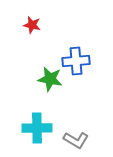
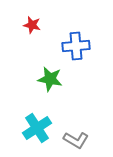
blue cross: moved 15 px up
cyan cross: rotated 32 degrees counterclockwise
